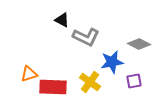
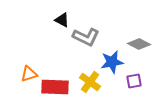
red rectangle: moved 2 px right
